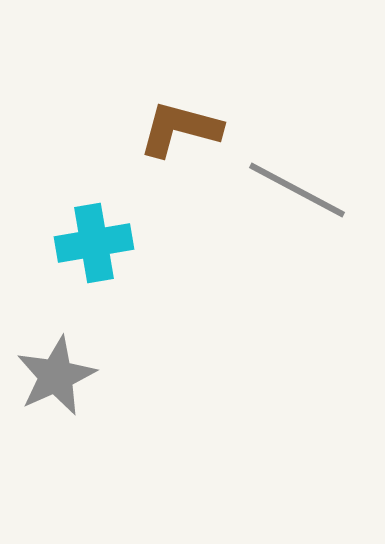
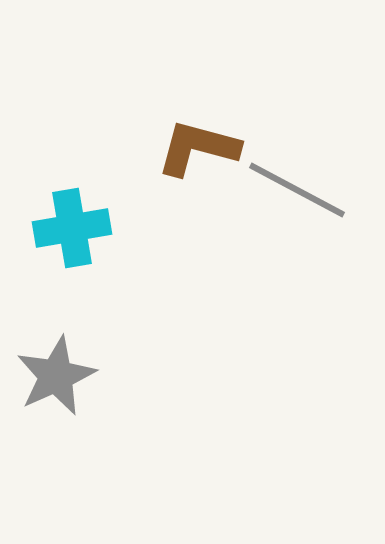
brown L-shape: moved 18 px right, 19 px down
cyan cross: moved 22 px left, 15 px up
